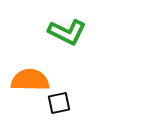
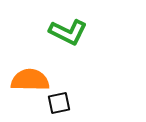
green L-shape: moved 1 px right
